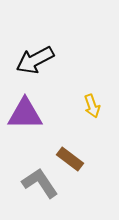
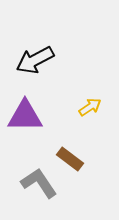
yellow arrow: moved 2 px left, 1 px down; rotated 105 degrees counterclockwise
purple triangle: moved 2 px down
gray L-shape: moved 1 px left
